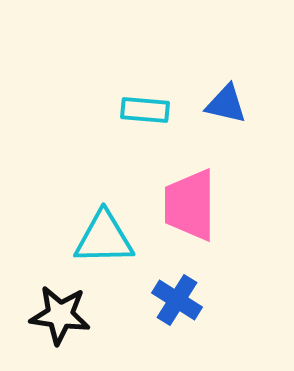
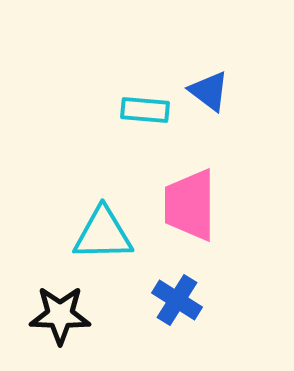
blue triangle: moved 17 px left, 13 px up; rotated 24 degrees clockwise
cyan triangle: moved 1 px left, 4 px up
black star: rotated 6 degrees counterclockwise
